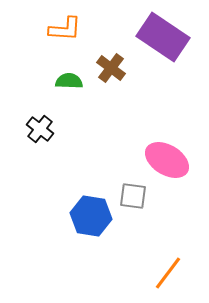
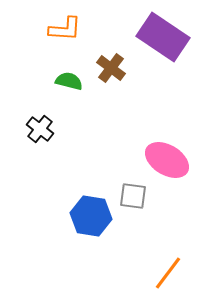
green semicircle: rotated 12 degrees clockwise
